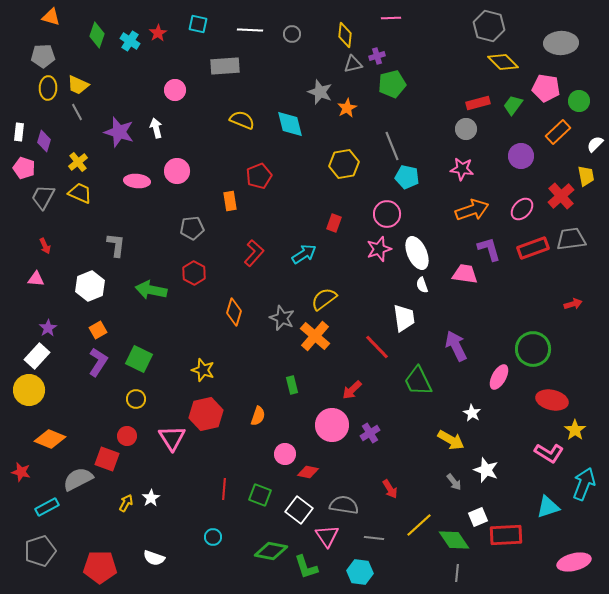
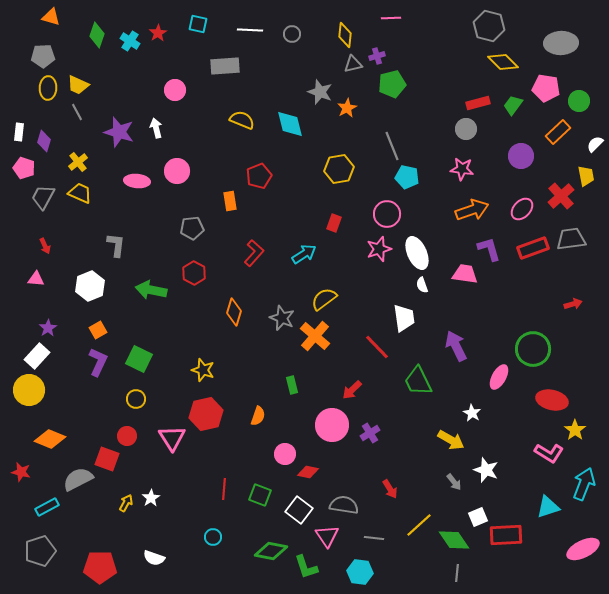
yellow hexagon at (344, 164): moved 5 px left, 5 px down
purple L-shape at (98, 362): rotated 8 degrees counterclockwise
pink ellipse at (574, 562): moved 9 px right, 13 px up; rotated 12 degrees counterclockwise
